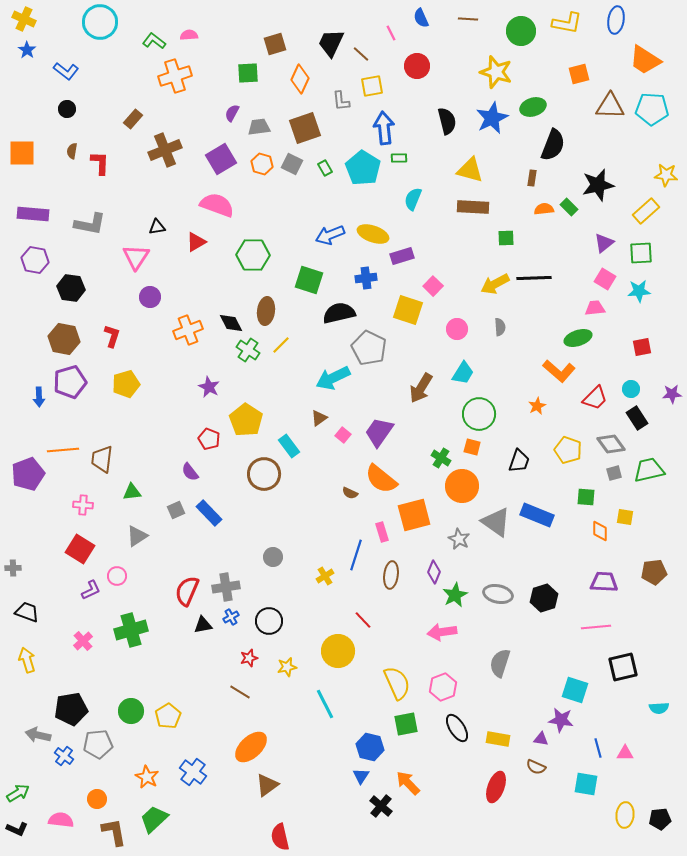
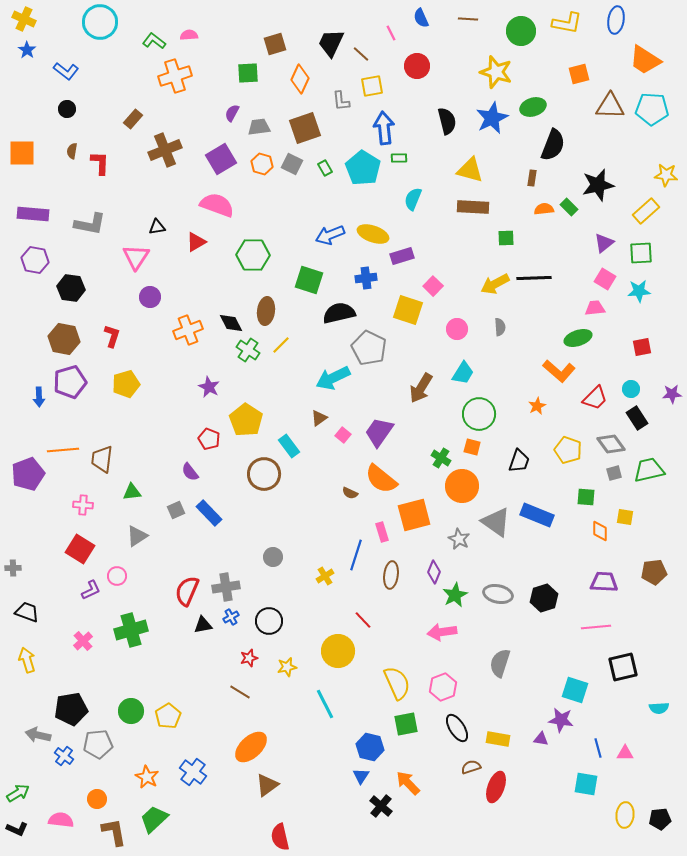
brown semicircle at (536, 767): moved 65 px left; rotated 138 degrees clockwise
